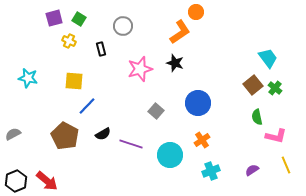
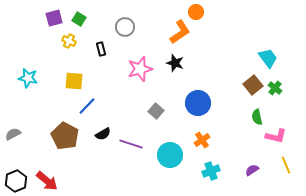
gray circle: moved 2 px right, 1 px down
